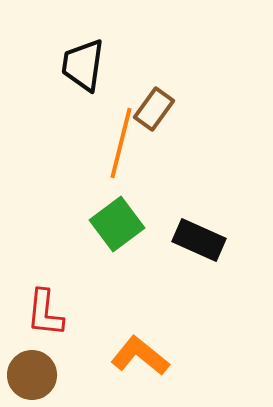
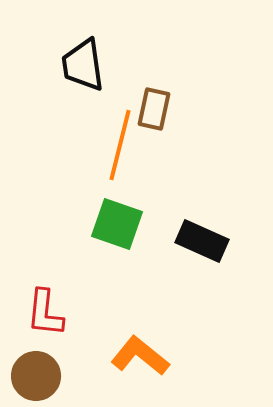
black trapezoid: rotated 16 degrees counterclockwise
brown rectangle: rotated 24 degrees counterclockwise
orange line: moved 1 px left, 2 px down
green square: rotated 34 degrees counterclockwise
black rectangle: moved 3 px right, 1 px down
brown circle: moved 4 px right, 1 px down
